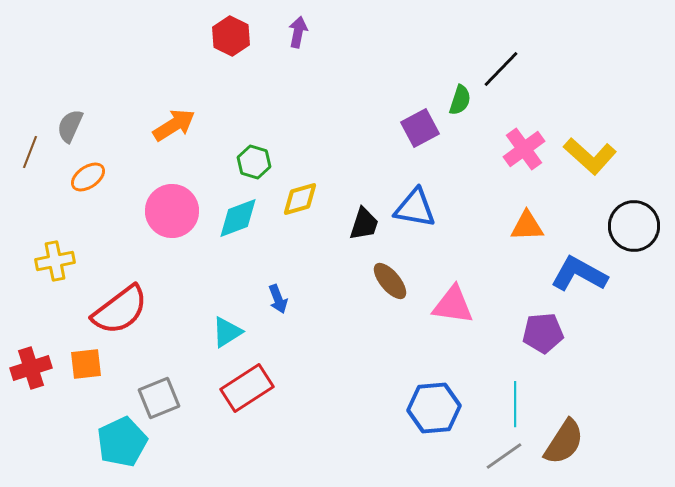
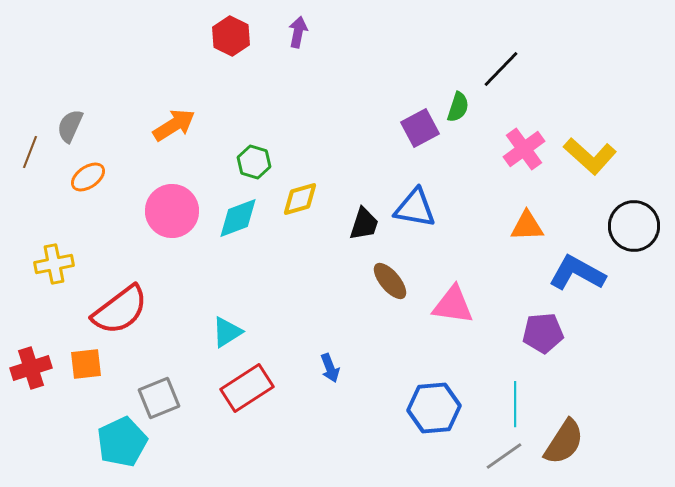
green semicircle: moved 2 px left, 7 px down
yellow cross: moved 1 px left, 3 px down
blue L-shape: moved 2 px left, 1 px up
blue arrow: moved 52 px right, 69 px down
